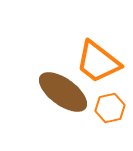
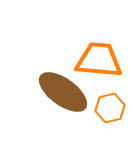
orange trapezoid: moved 1 px right, 2 px up; rotated 147 degrees clockwise
